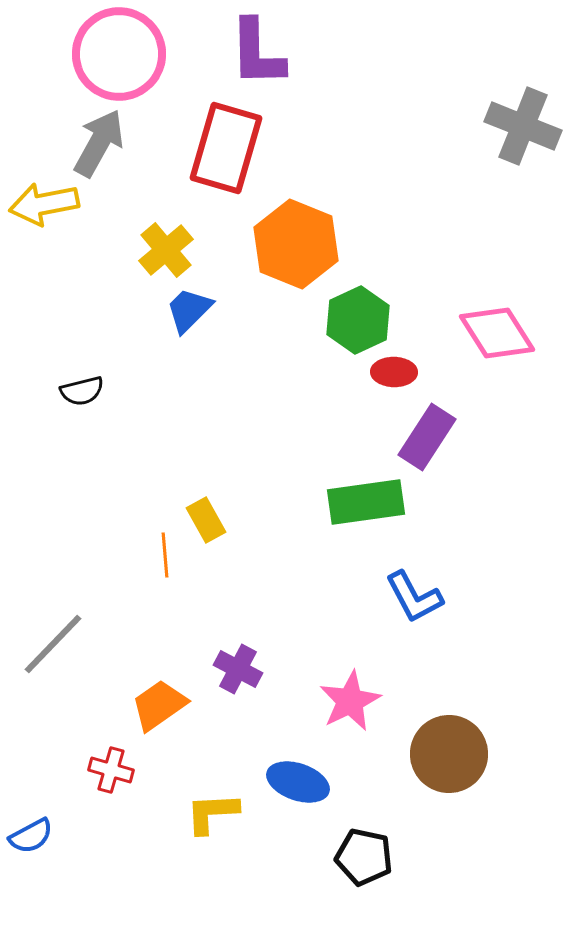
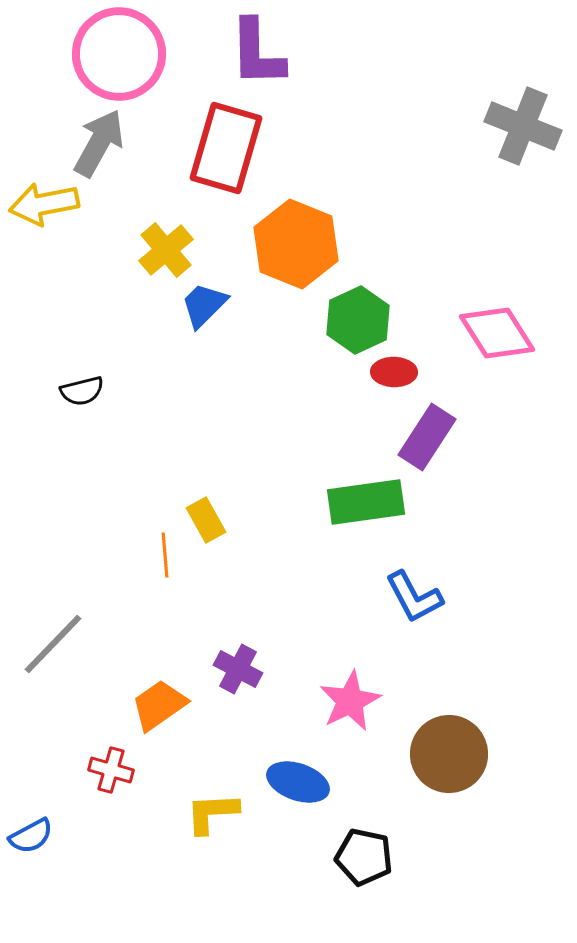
blue trapezoid: moved 15 px right, 5 px up
